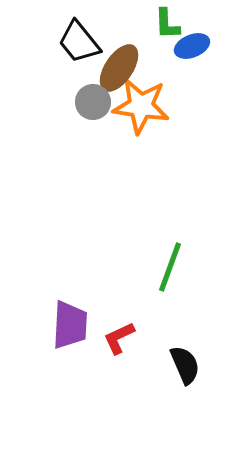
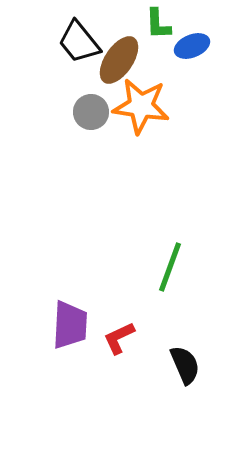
green L-shape: moved 9 px left
brown ellipse: moved 8 px up
gray circle: moved 2 px left, 10 px down
